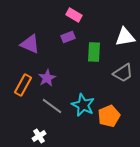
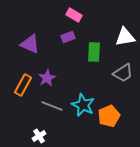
gray line: rotated 15 degrees counterclockwise
